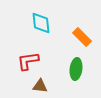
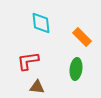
brown triangle: moved 3 px left, 1 px down
